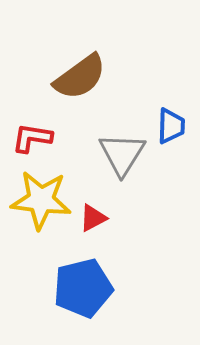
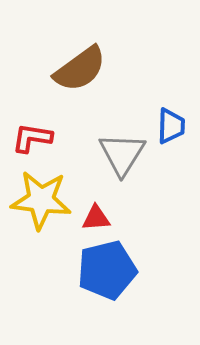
brown semicircle: moved 8 px up
red triangle: moved 3 px right; rotated 24 degrees clockwise
blue pentagon: moved 24 px right, 18 px up
